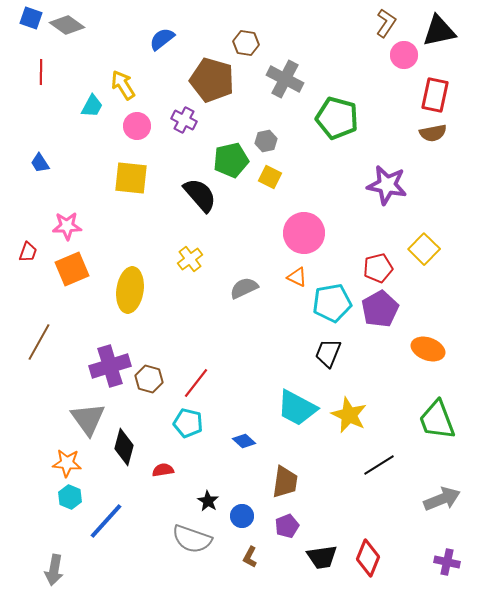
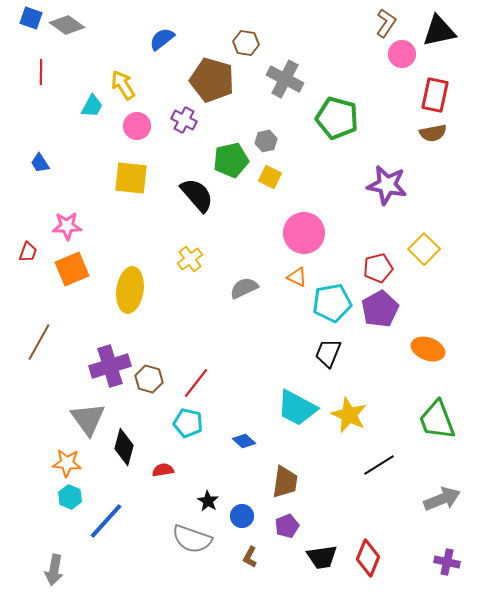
pink circle at (404, 55): moved 2 px left, 1 px up
black semicircle at (200, 195): moved 3 px left
